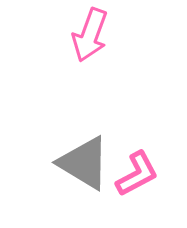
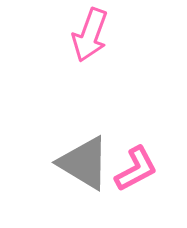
pink L-shape: moved 1 px left, 5 px up
